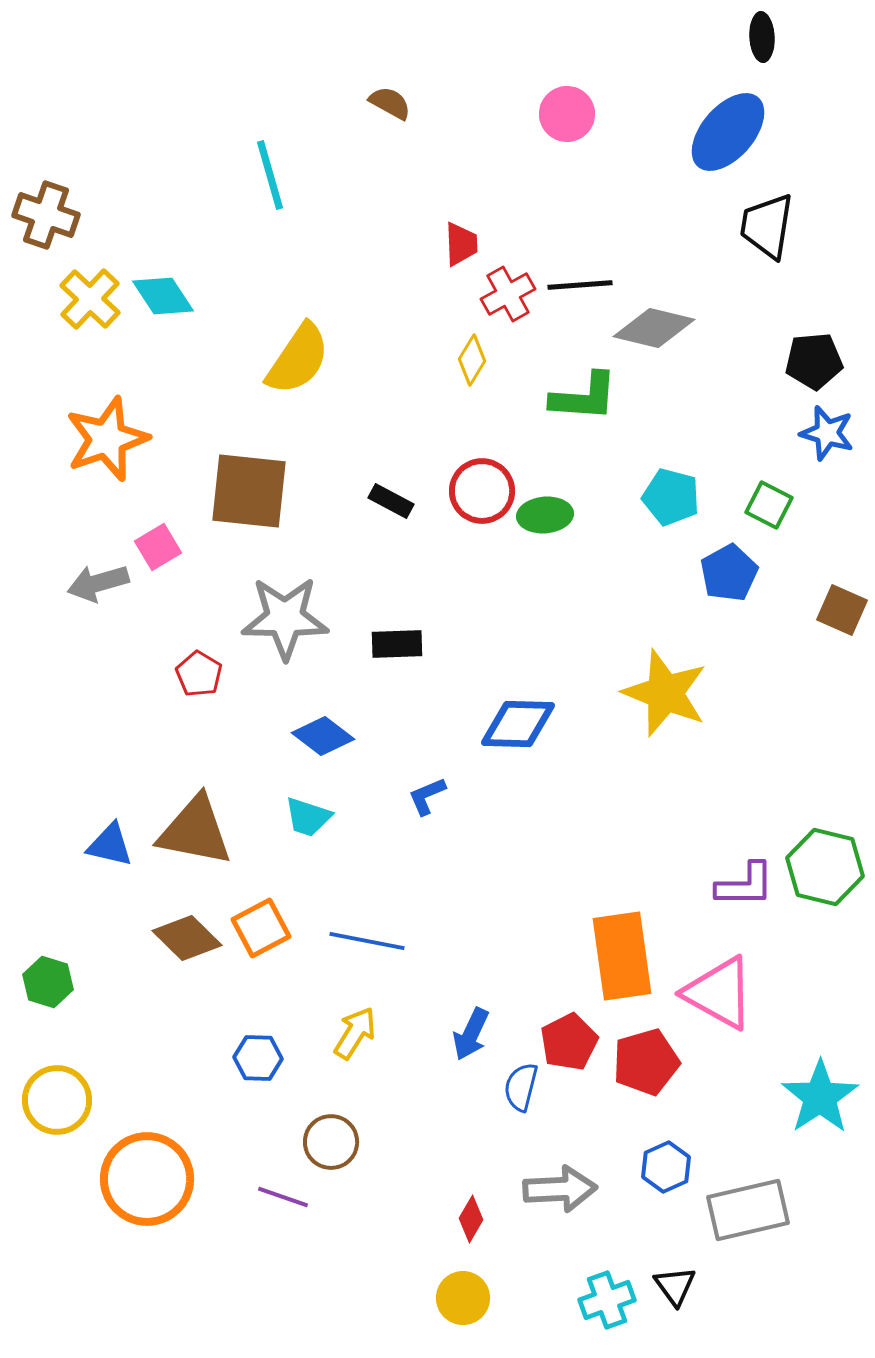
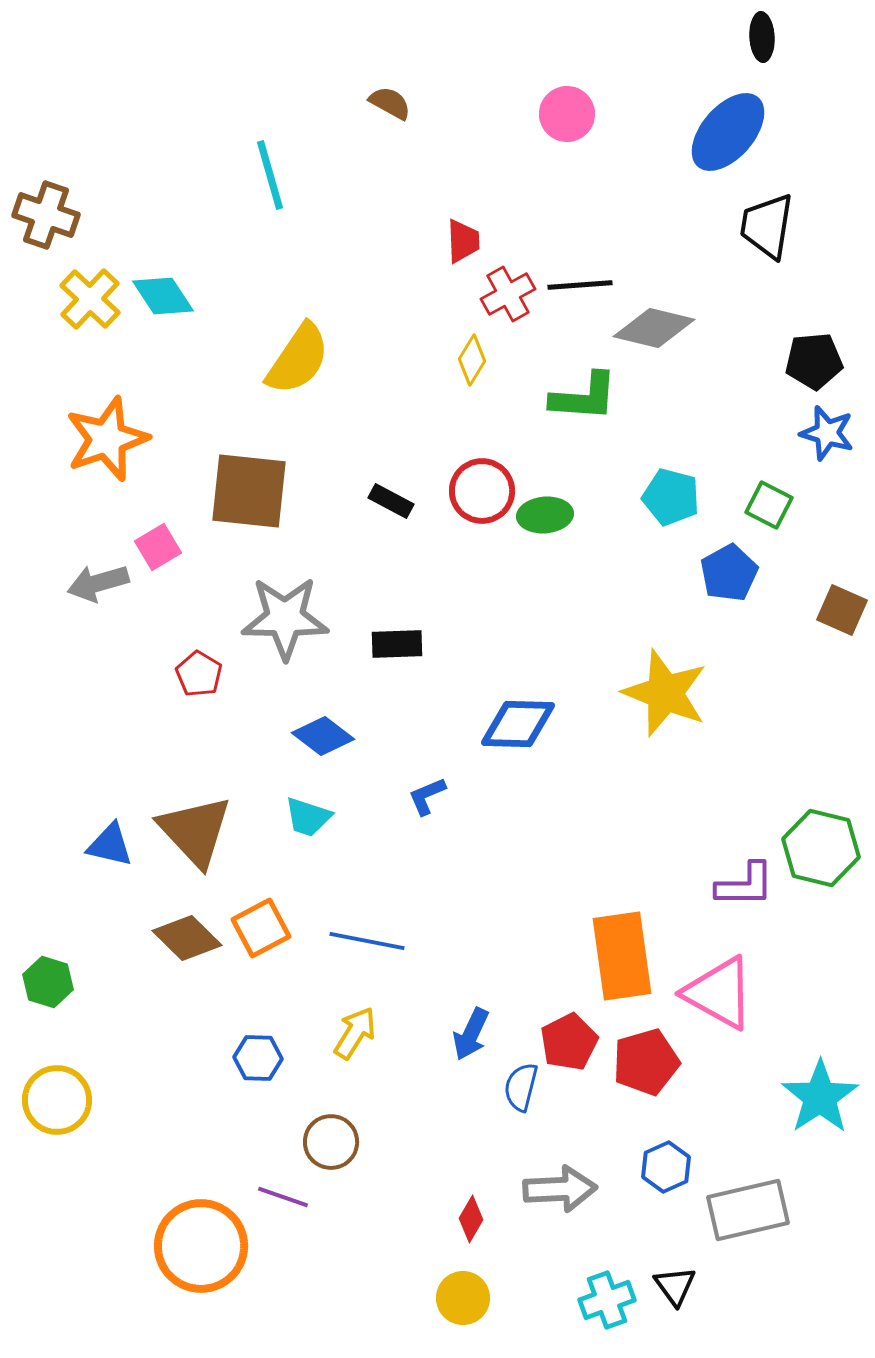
red trapezoid at (461, 244): moved 2 px right, 3 px up
brown triangle at (195, 831): rotated 36 degrees clockwise
green hexagon at (825, 867): moved 4 px left, 19 px up
orange circle at (147, 1179): moved 54 px right, 67 px down
